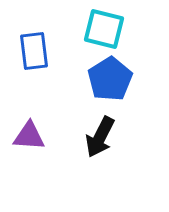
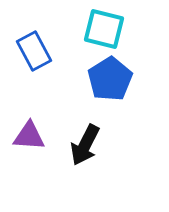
blue rectangle: rotated 21 degrees counterclockwise
black arrow: moved 15 px left, 8 px down
